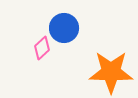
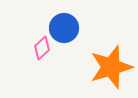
orange star: moved 5 px up; rotated 18 degrees counterclockwise
